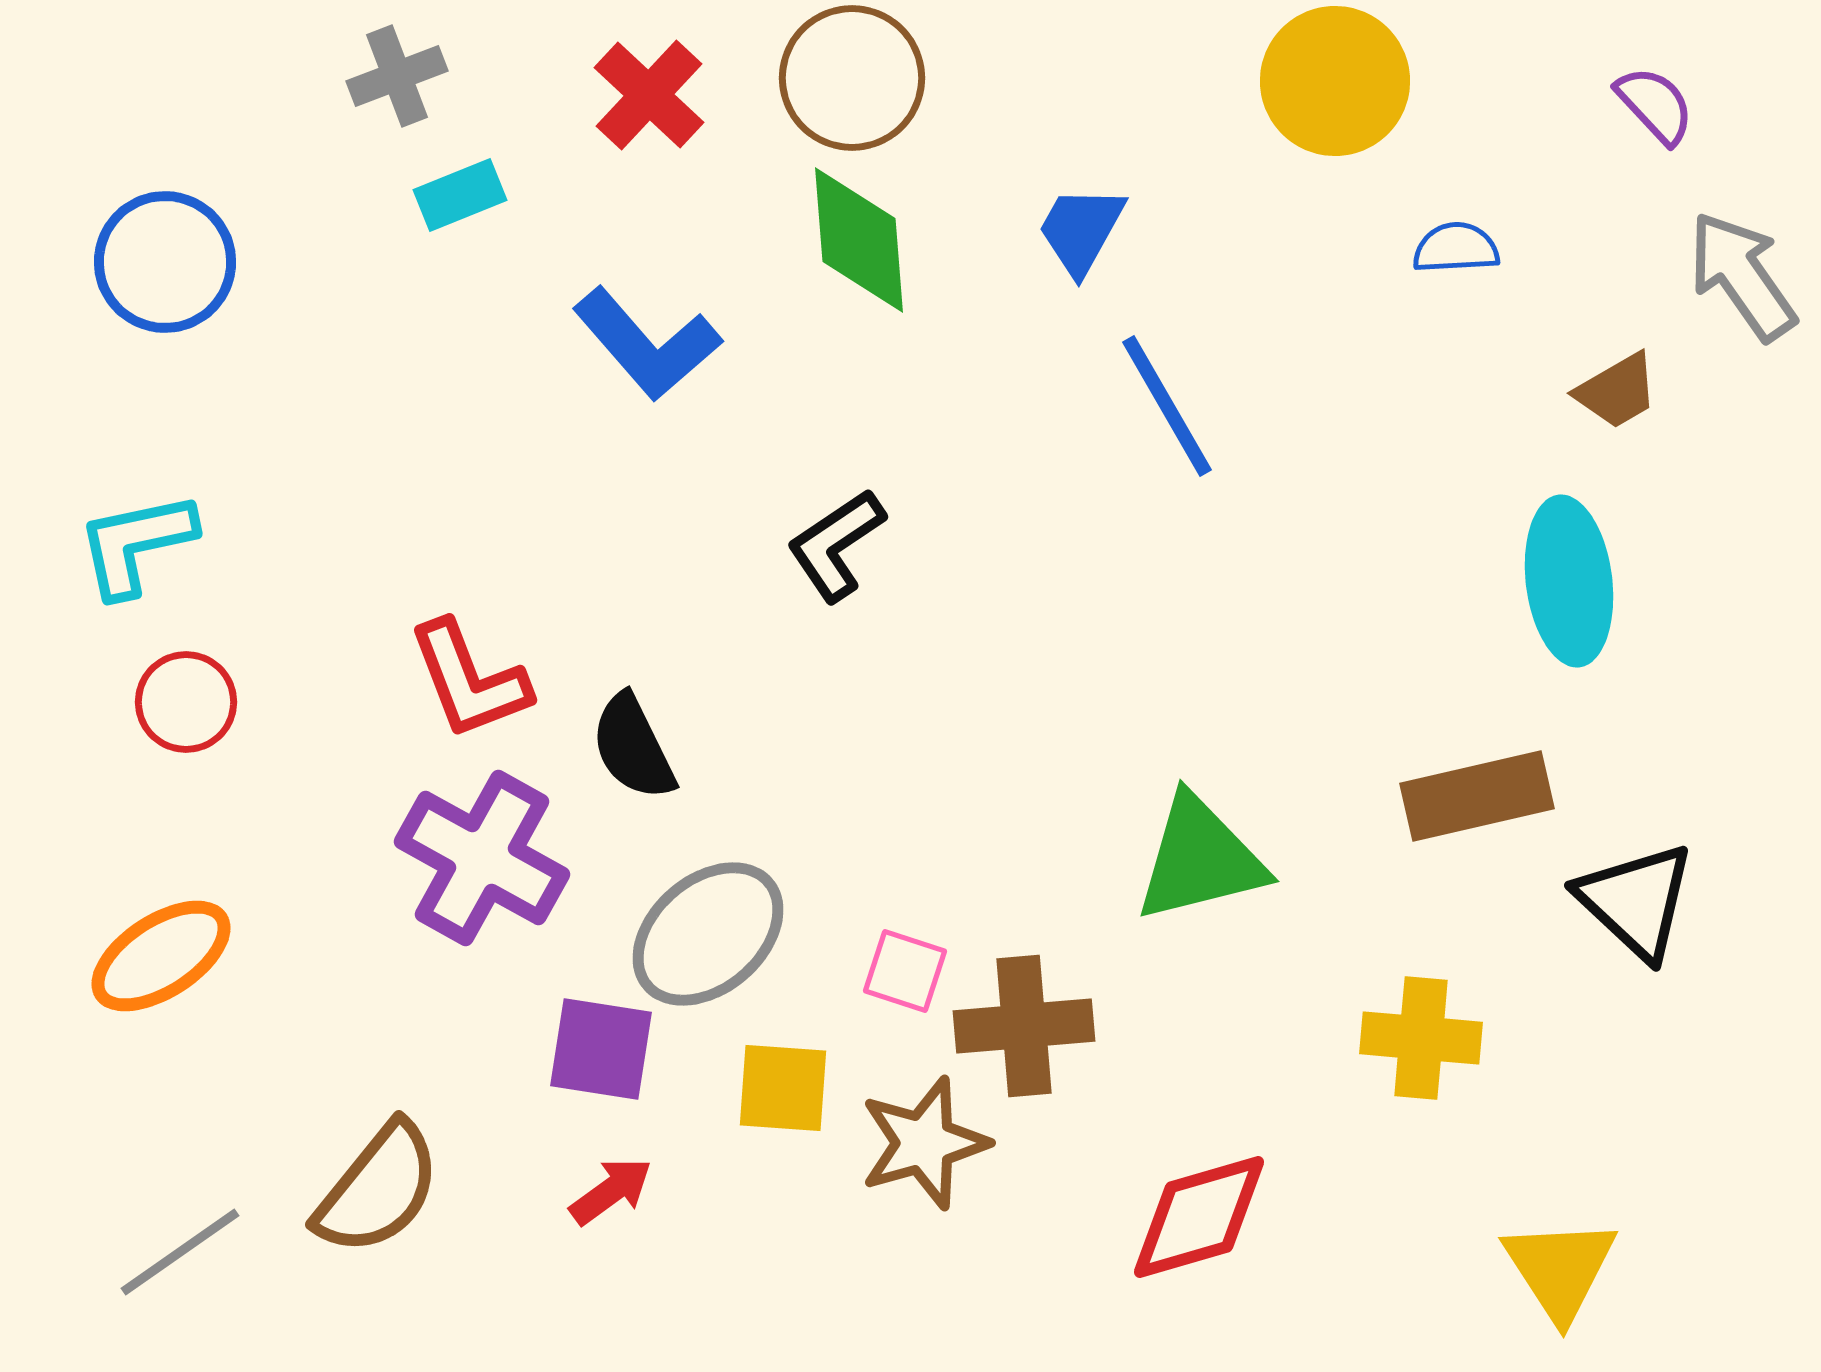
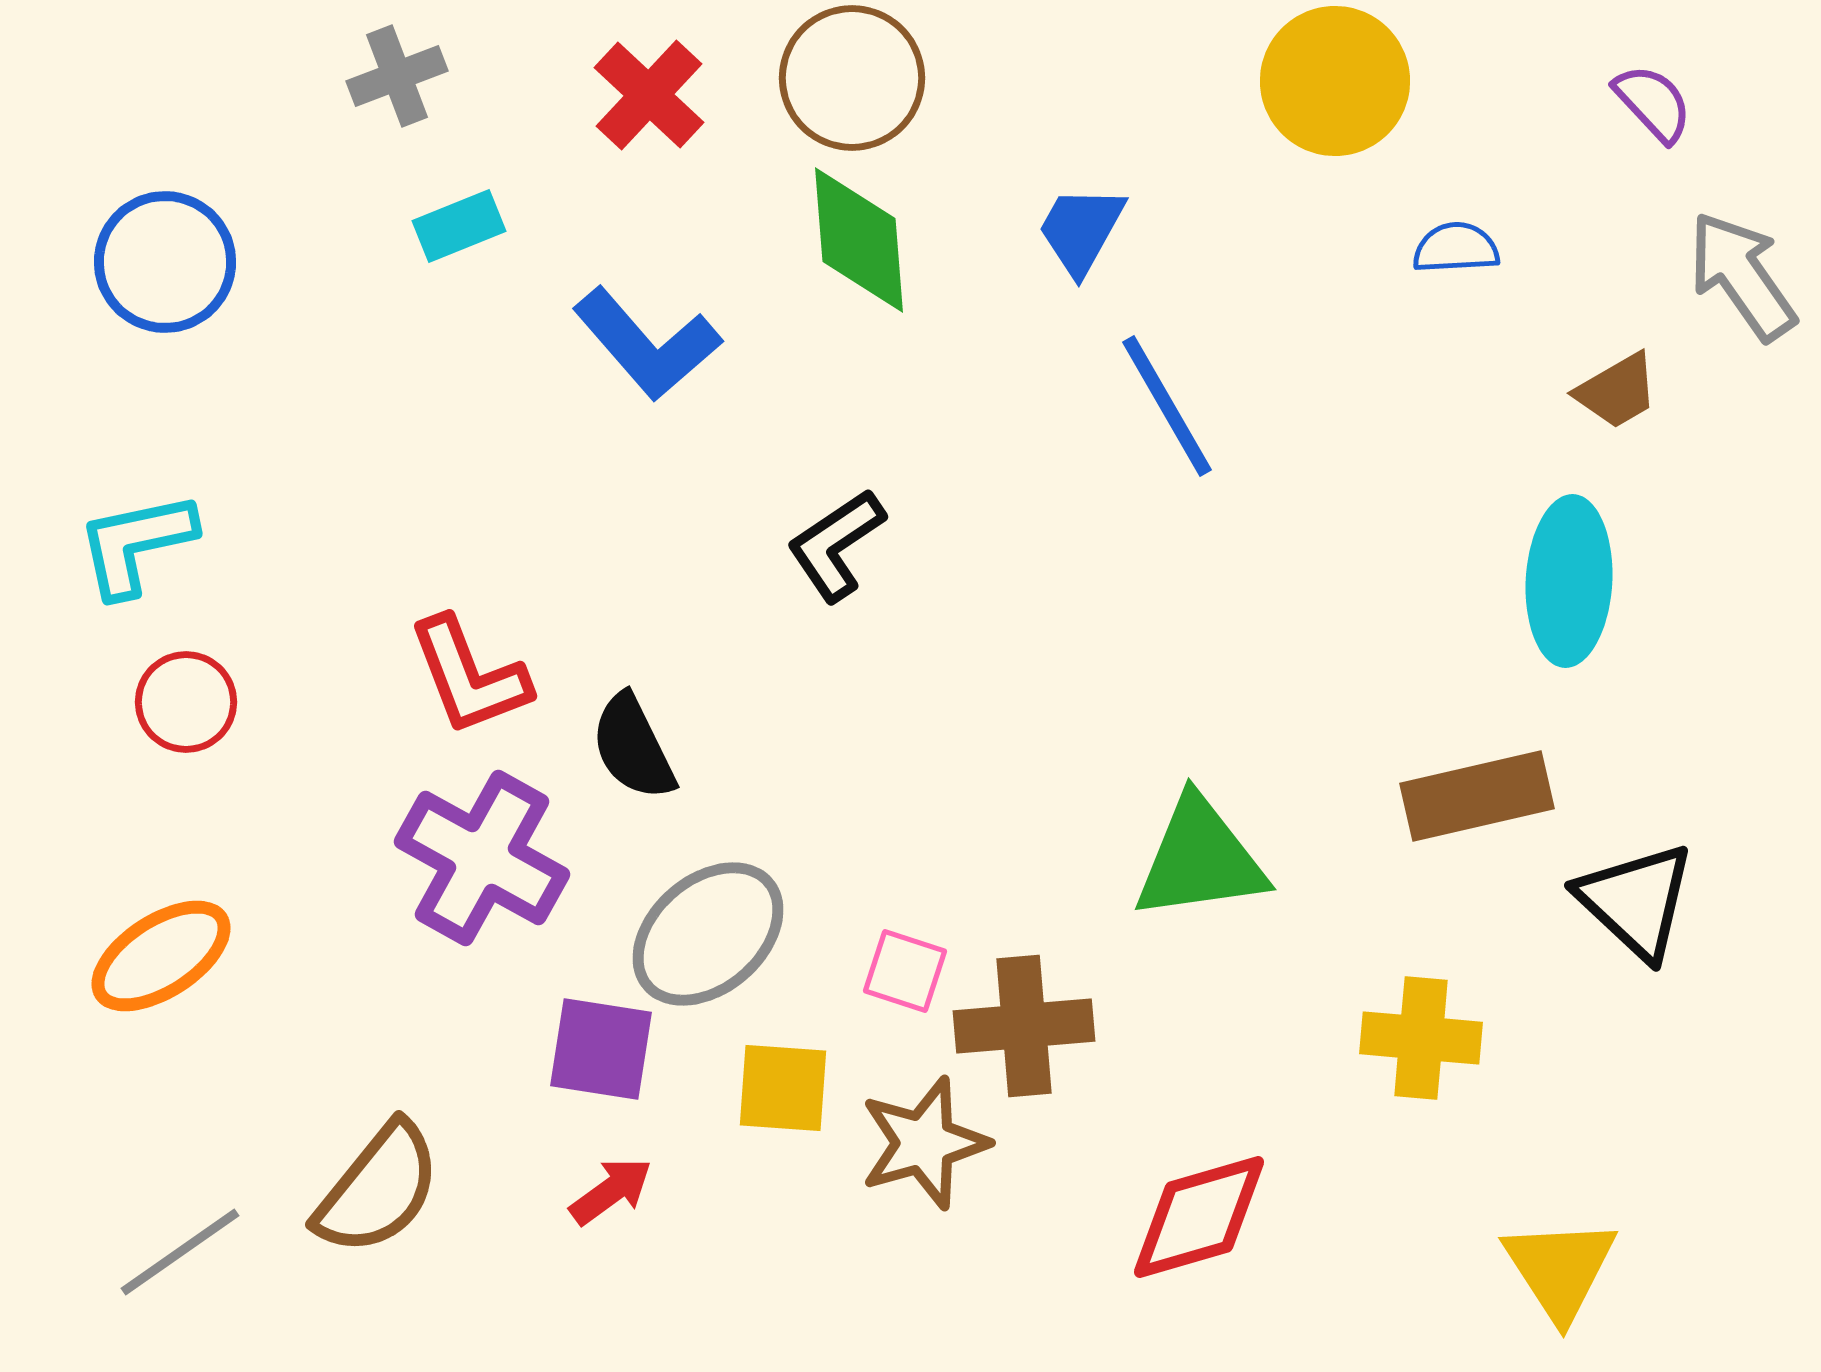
purple semicircle: moved 2 px left, 2 px up
cyan rectangle: moved 1 px left, 31 px down
cyan ellipse: rotated 10 degrees clockwise
red L-shape: moved 4 px up
green triangle: rotated 6 degrees clockwise
